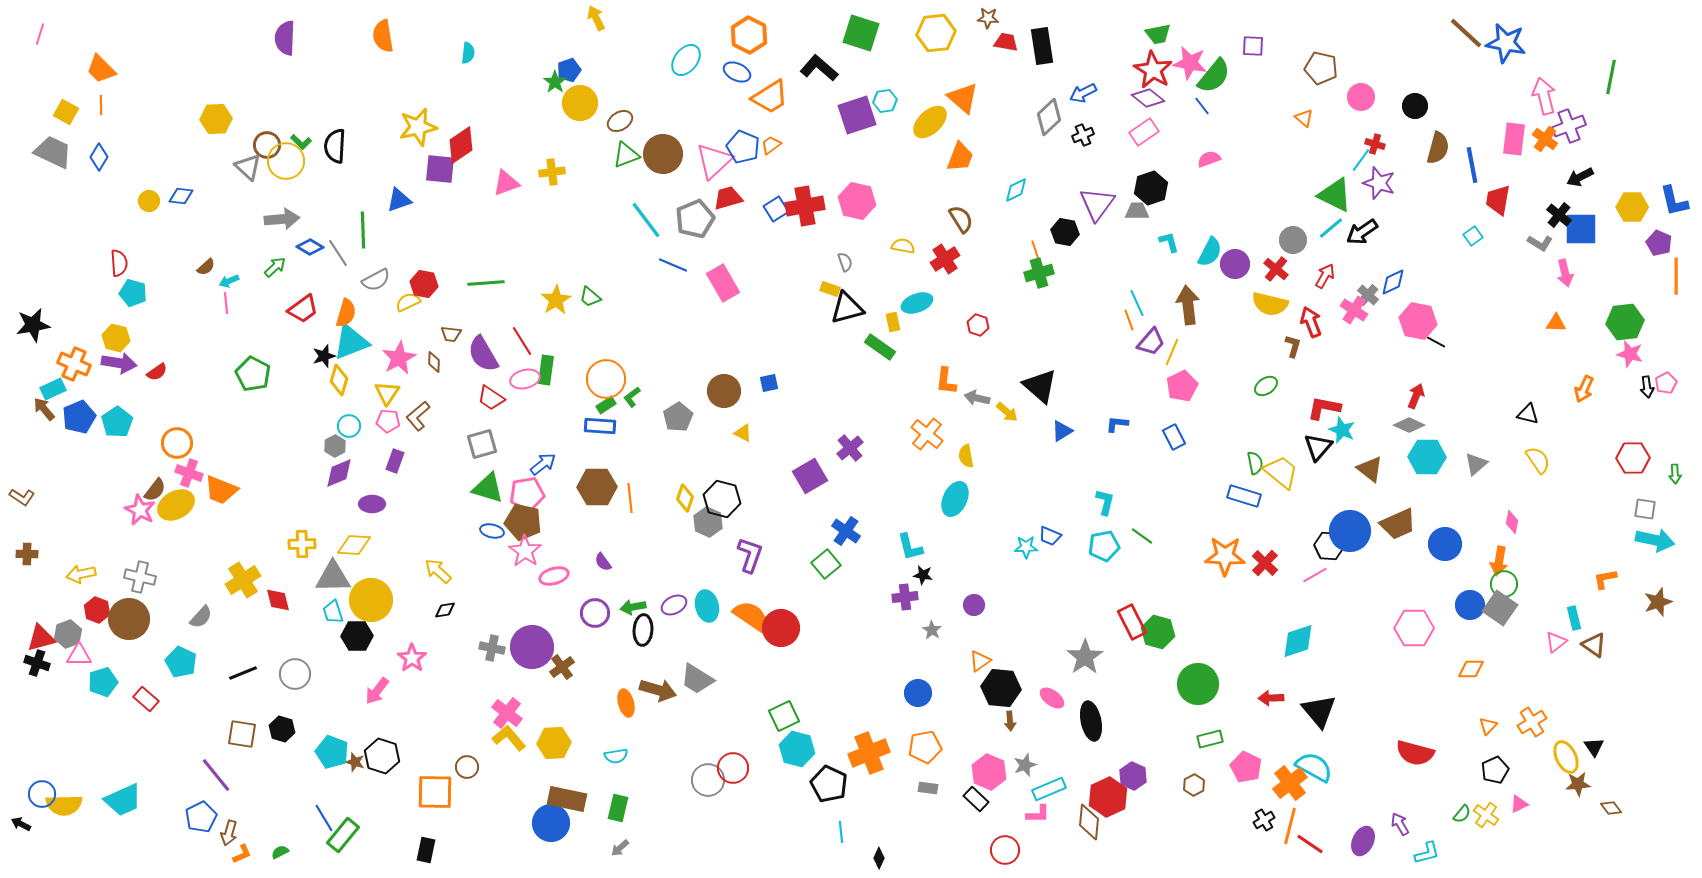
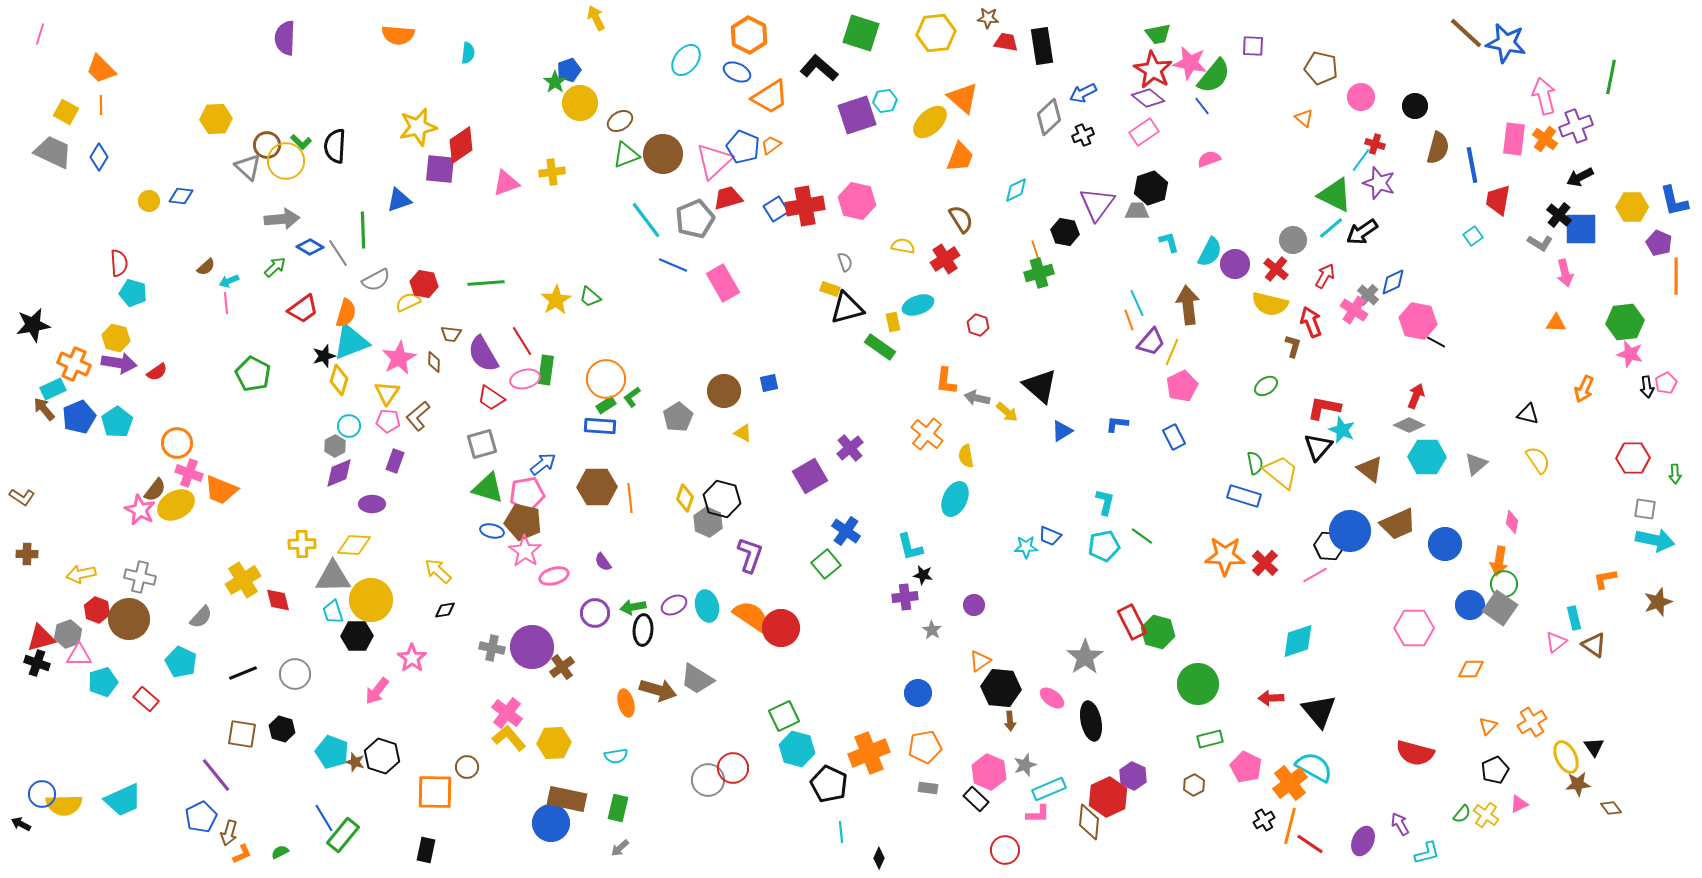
orange semicircle at (383, 36): moved 15 px right, 1 px up; rotated 76 degrees counterclockwise
purple cross at (1569, 126): moved 7 px right
cyan ellipse at (917, 303): moved 1 px right, 2 px down
